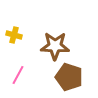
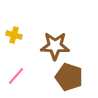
pink line: moved 2 px left, 1 px down; rotated 12 degrees clockwise
